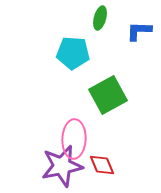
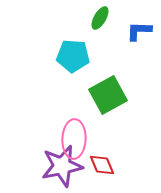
green ellipse: rotated 15 degrees clockwise
cyan pentagon: moved 3 px down
